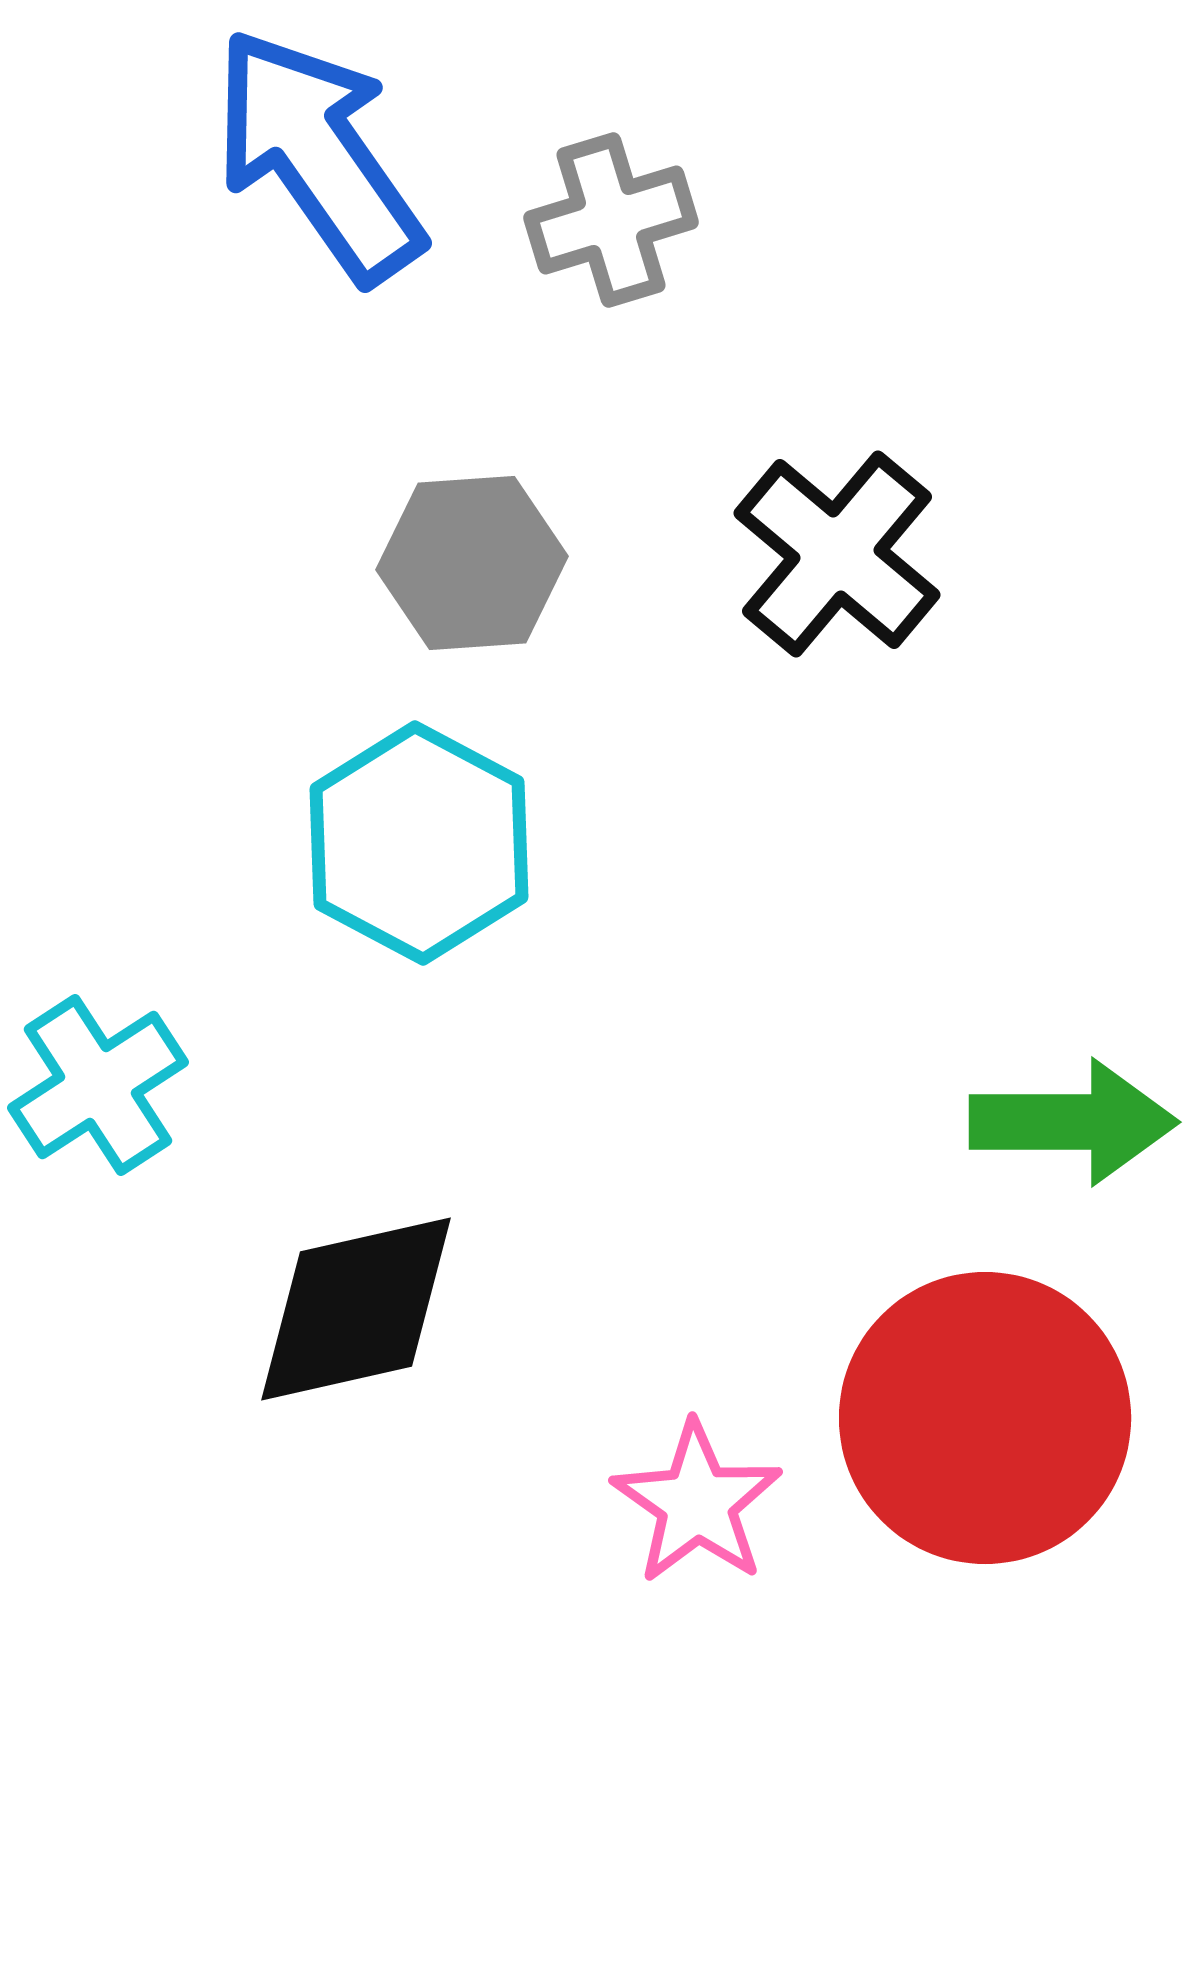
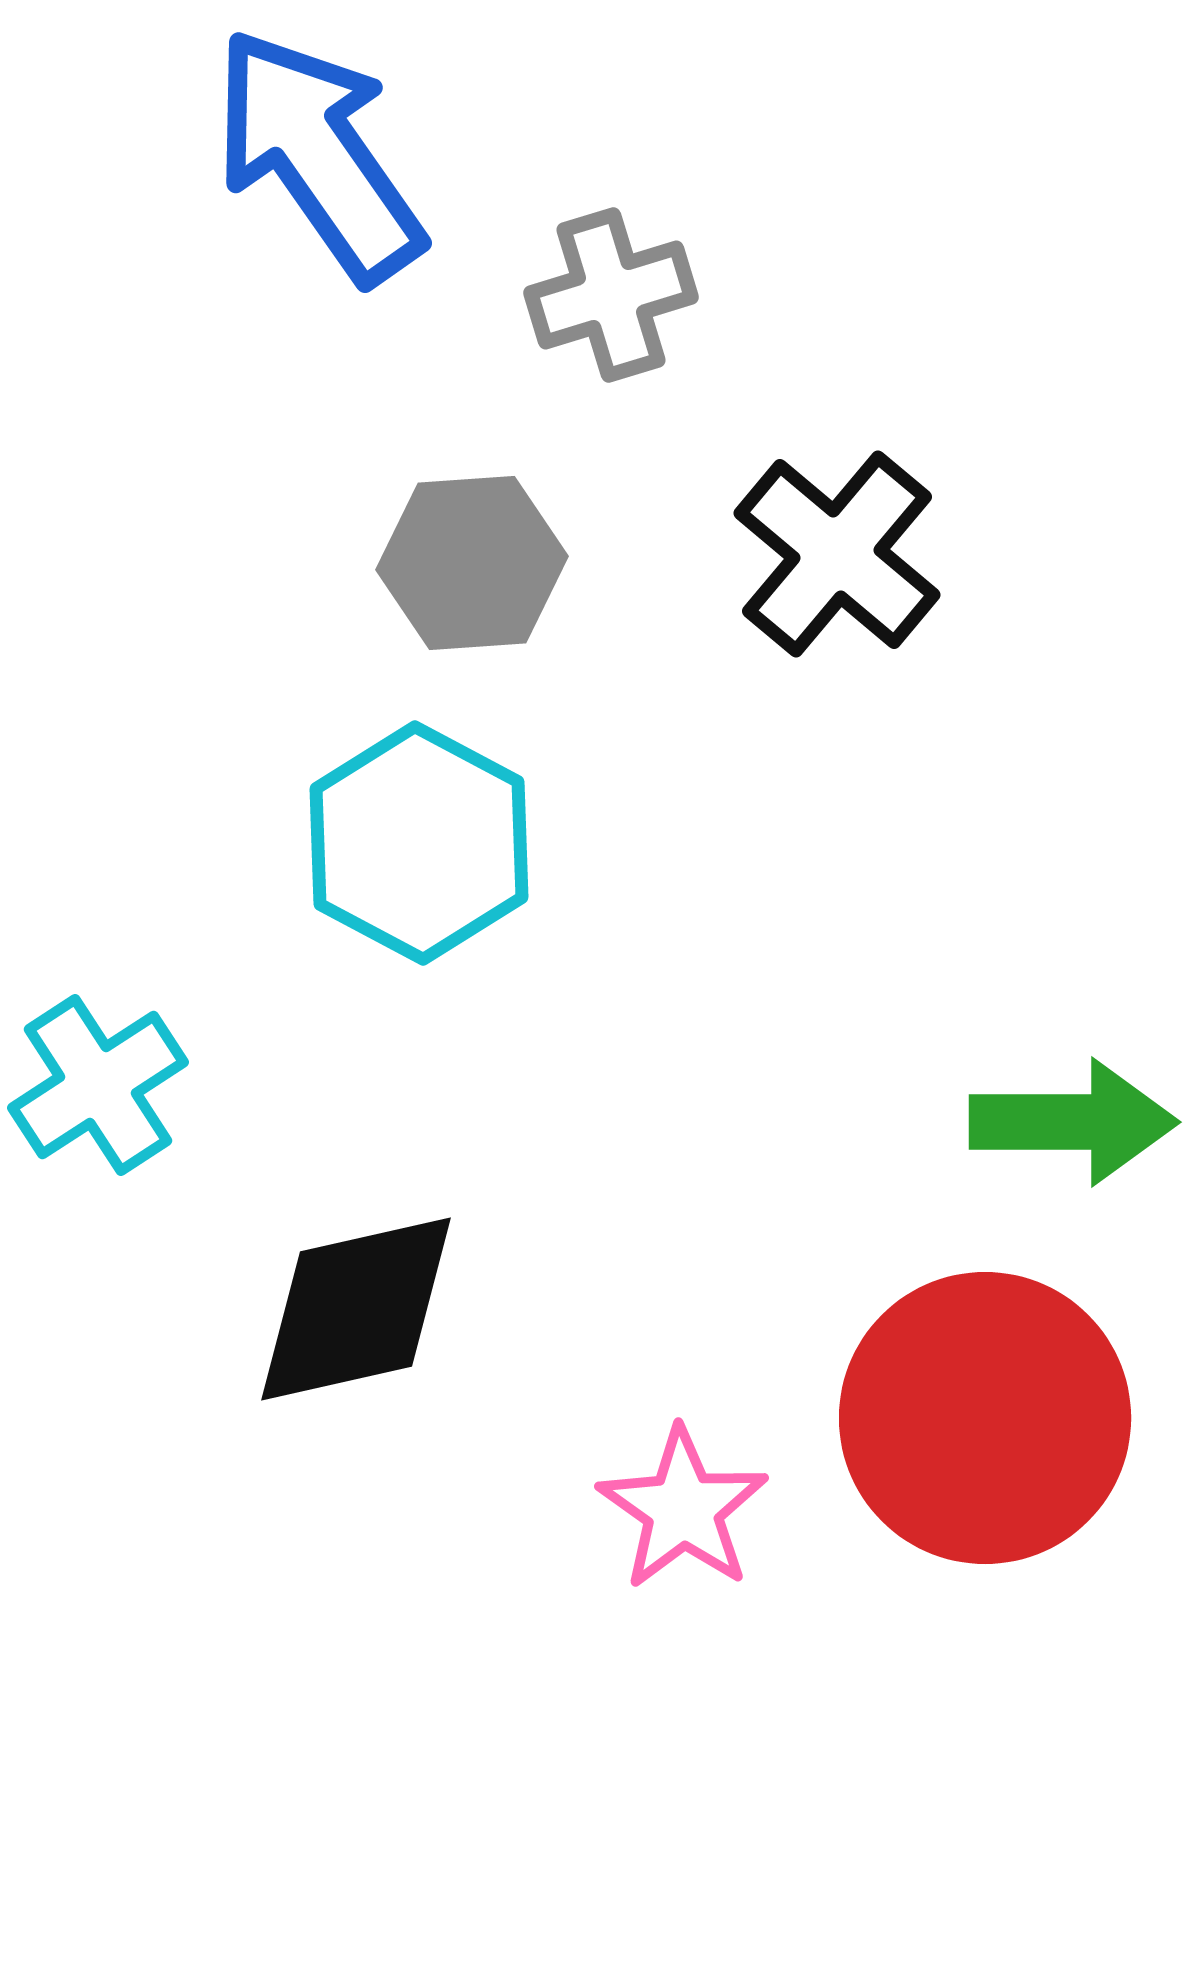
gray cross: moved 75 px down
pink star: moved 14 px left, 6 px down
